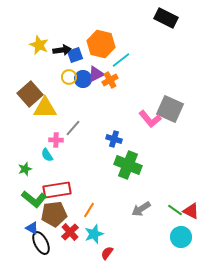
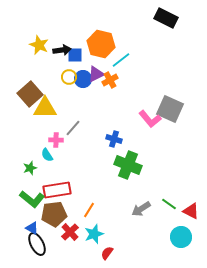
blue square: rotated 21 degrees clockwise
green star: moved 5 px right, 1 px up
green L-shape: moved 2 px left
green line: moved 6 px left, 6 px up
black ellipse: moved 4 px left, 1 px down
